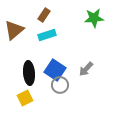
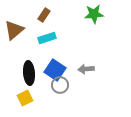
green star: moved 4 px up
cyan rectangle: moved 3 px down
gray arrow: rotated 42 degrees clockwise
